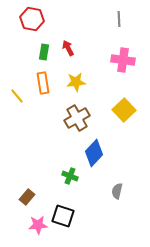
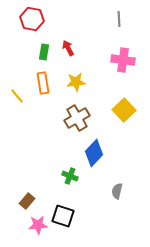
brown rectangle: moved 4 px down
